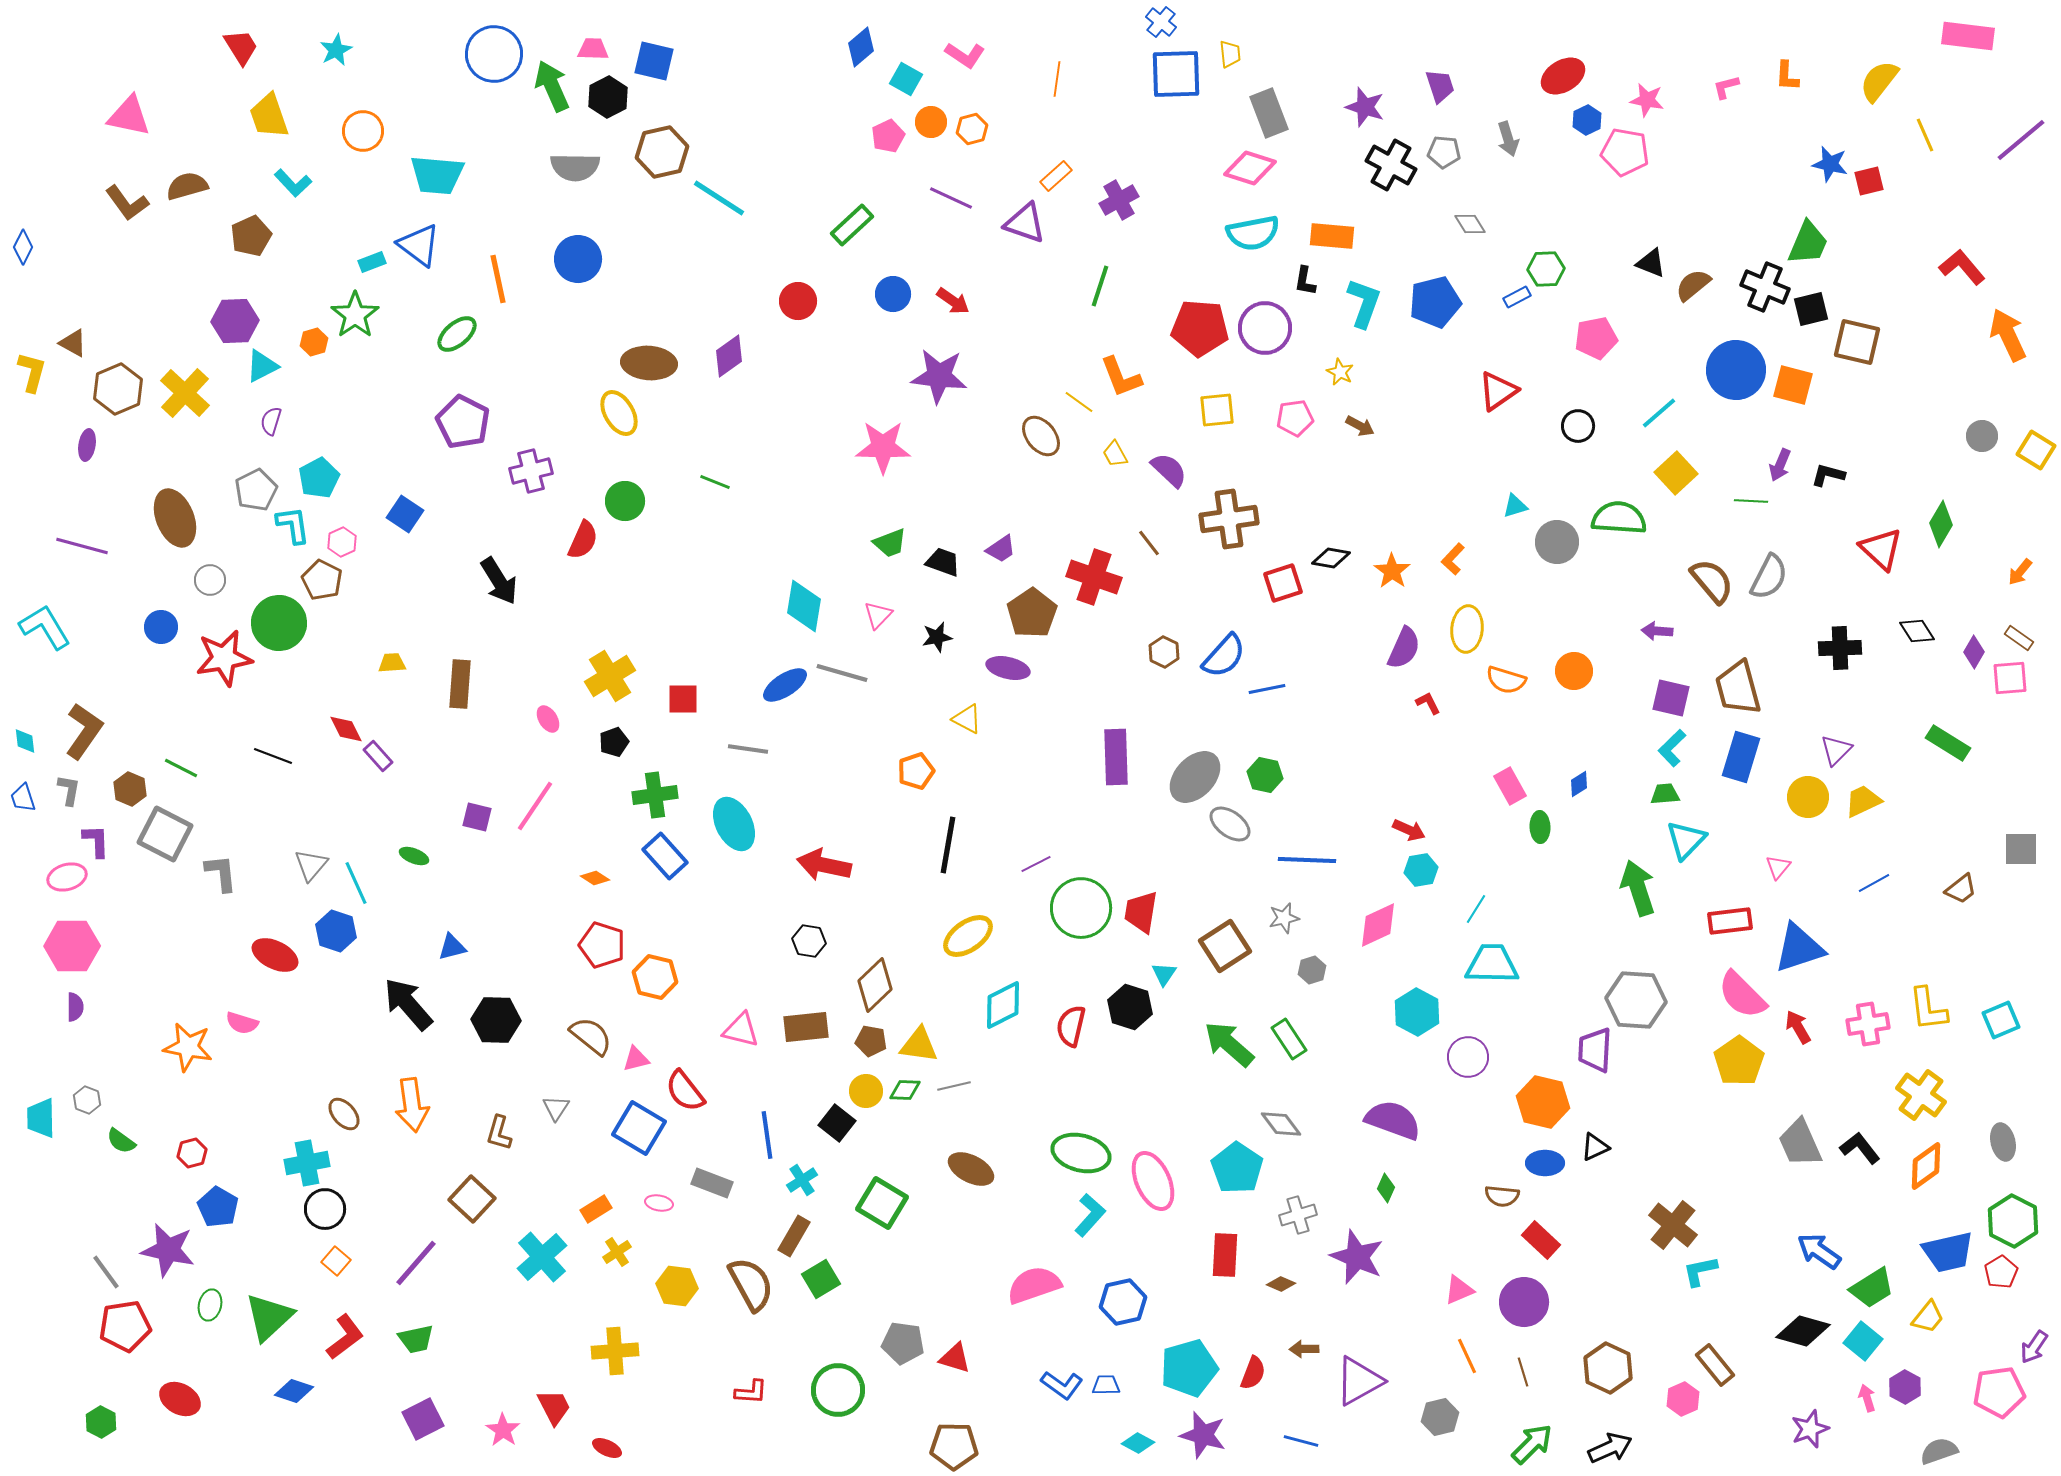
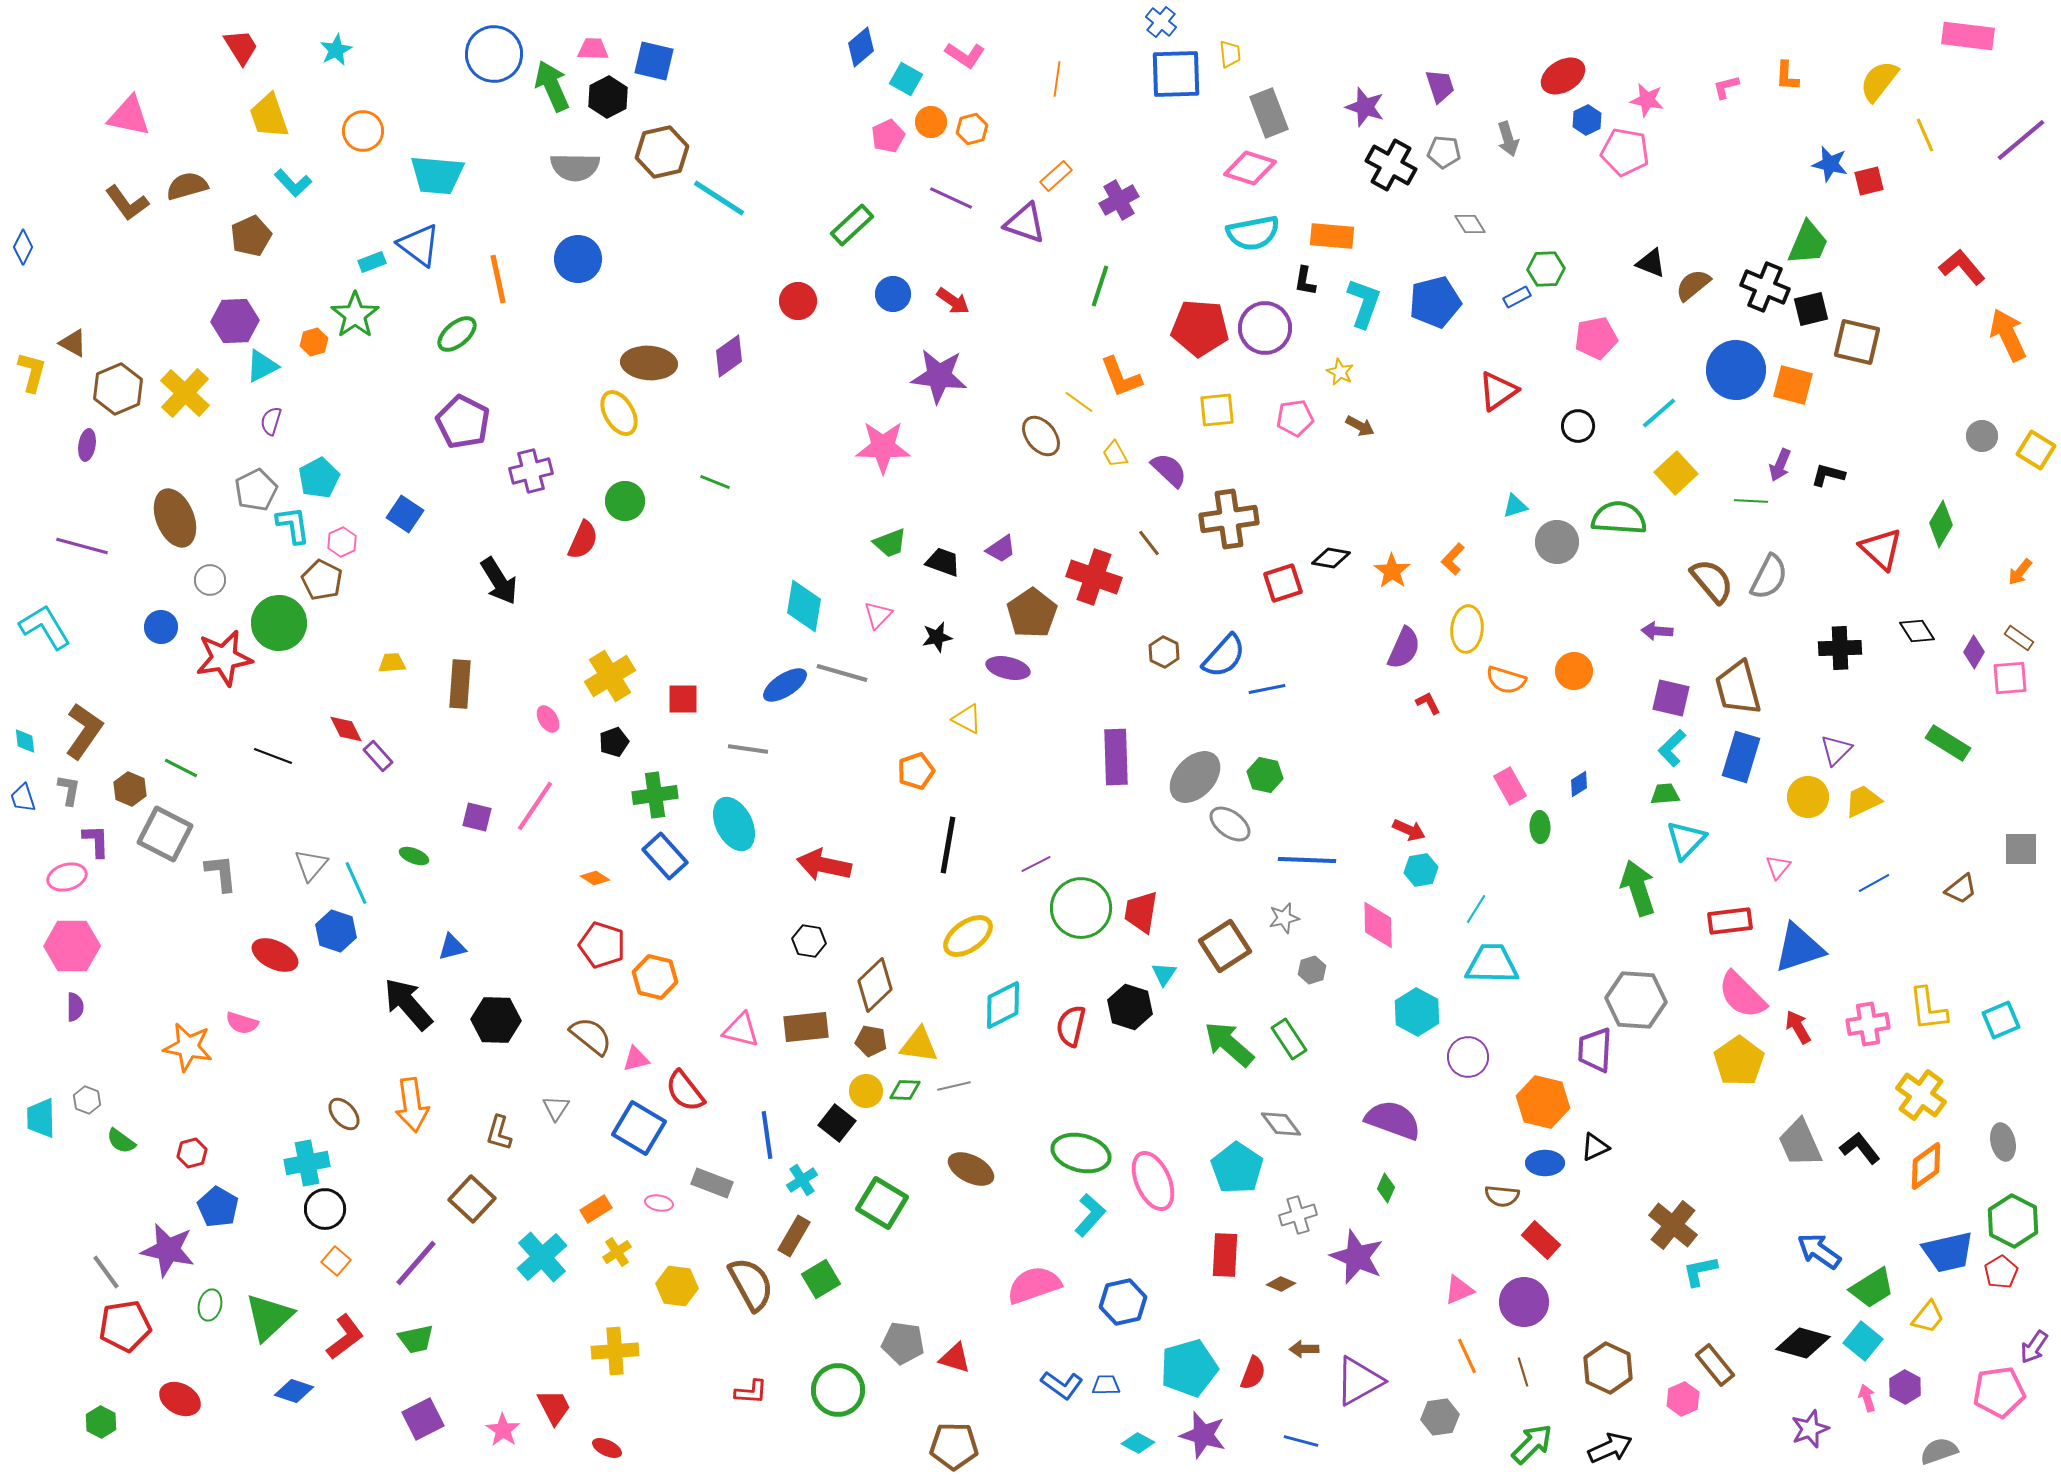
pink diamond at (1378, 925): rotated 66 degrees counterclockwise
black diamond at (1803, 1331): moved 12 px down
gray hexagon at (1440, 1417): rotated 6 degrees clockwise
